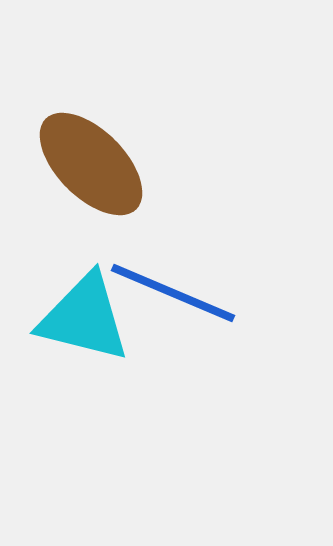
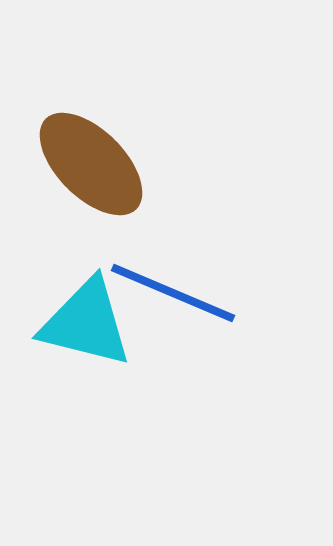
cyan triangle: moved 2 px right, 5 px down
